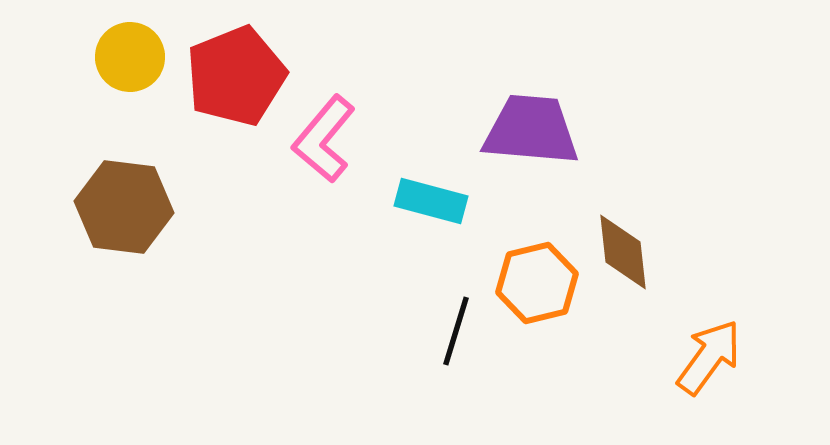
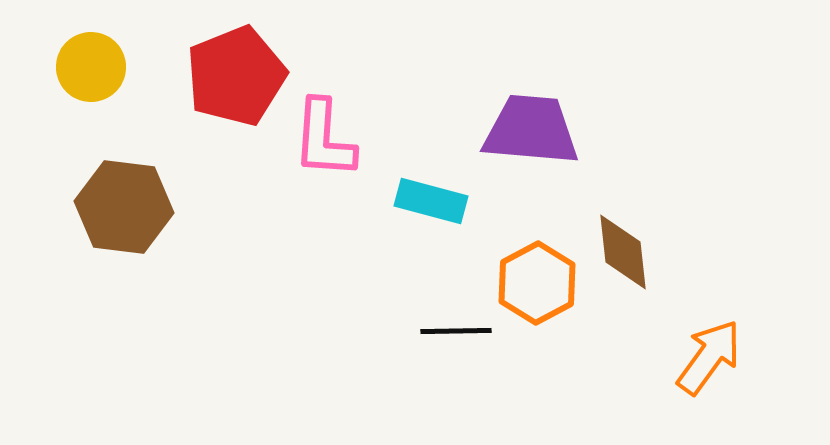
yellow circle: moved 39 px left, 10 px down
pink L-shape: rotated 36 degrees counterclockwise
orange hexagon: rotated 14 degrees counterclockwise
black line: rotated 72 degrees clockwise
